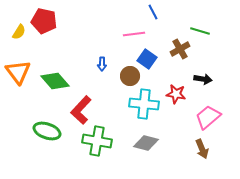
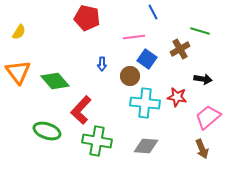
red pentagon: moved 43 px right, 3 px up
pink line: moved 3 px down
red star: moved 1 px right, 3 px down
cyan cross: moved 1 px right, 1 px up
gray diamond: moved 3 px down; rotated 10 degrees counterclockwise
